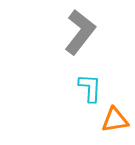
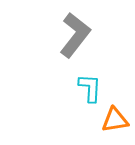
gray L-shape: moved 5 px left, 3 px down
